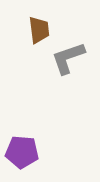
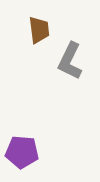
gray L-shape: moved 2 px right, 3 px down; rotated 45 degrees counterclockwise
